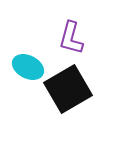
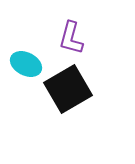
cyan ellipse: moved 2 px left, 3 px up
